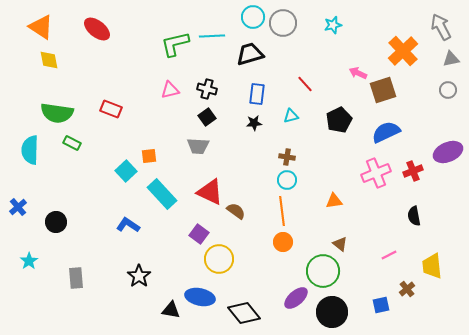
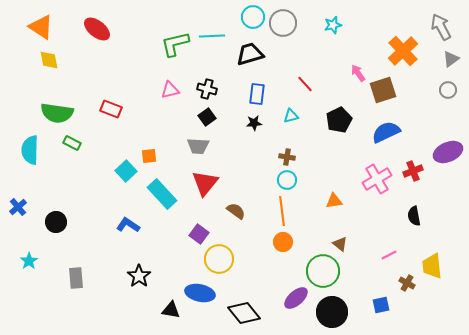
gray triangle at (451, 59): rotated 24 degrees counterclockwise
pink arrow at (358, 73): rotated 30 degrees clockwise
pink cross at (376, 173): moved 1 px right, 6 px down; rotated 8 degrees counterclockwise
red triangle at (210, 192): moved 5 px left, 9 px up; rotated 44 degrees clockwise
brown cross at (407, 289): moved 6 px up; rotated 21 degrees counterclockwise
blue ellipse at (200, 297): moved 4 px up
